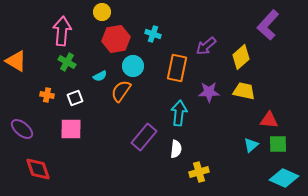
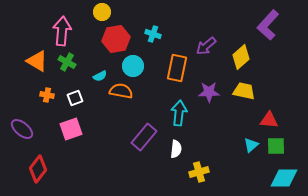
orange triangle: moved 21 px right
orange semicircle: rotated 65 degrees clockwise
pink square: rotated 20 degrees counterclockwise
green square: moved 2 px left, 2 px down
red diamond: rotated 56 degrees clockwise
cyan diamond: rotated 24 degrees counterclockwise
